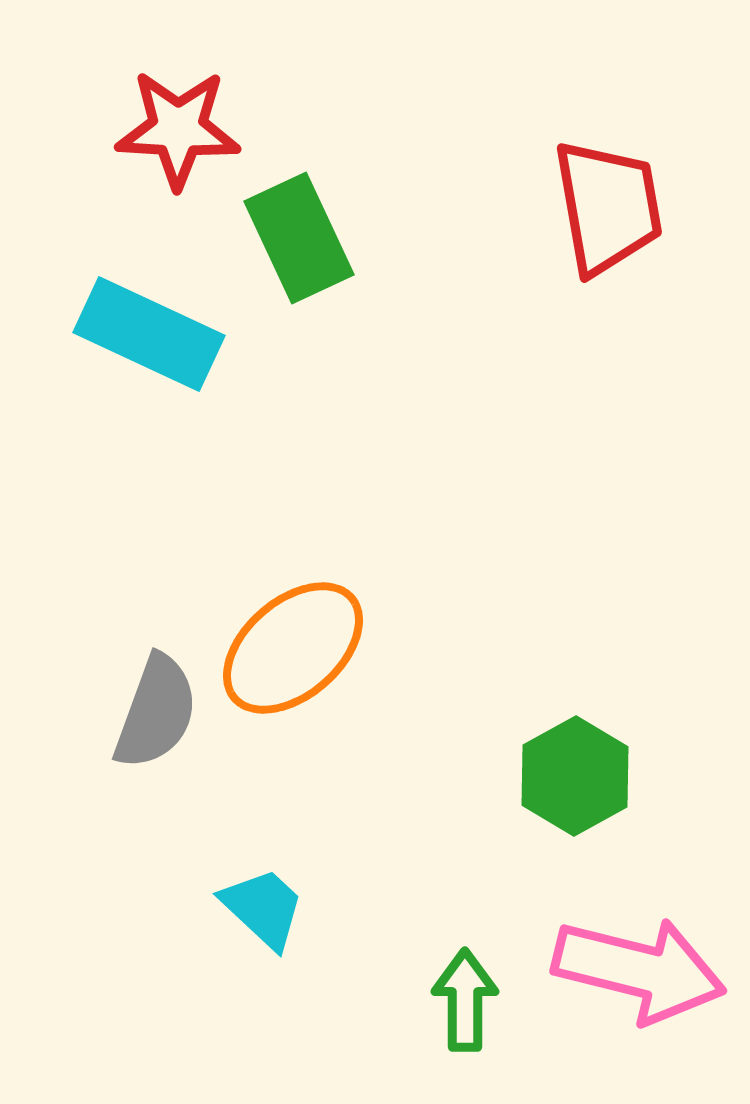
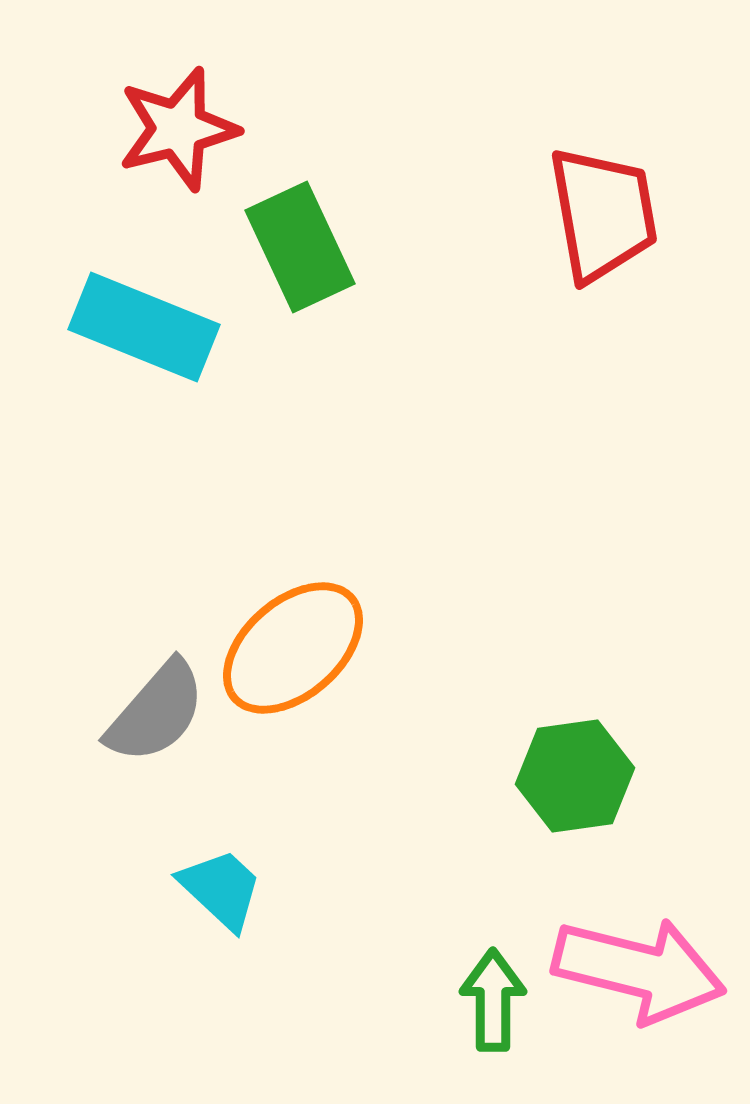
red star: rotated 17 degrees counterclockwise
red trapezoid: moved 5 px left, 7 px down
green rectangle: moved 1 px right, 9 px down
cyan rectangle: moved 5 px left, 7 px up; rotated 3 degrees counterclockwise
gray semicircle: rotated 21 degrees clockwise
green hexagon: rotated 21 degrees clockwise
cyan trapezoid: moved 42 px left, 19 px up
green arrow: moved 28 px right
